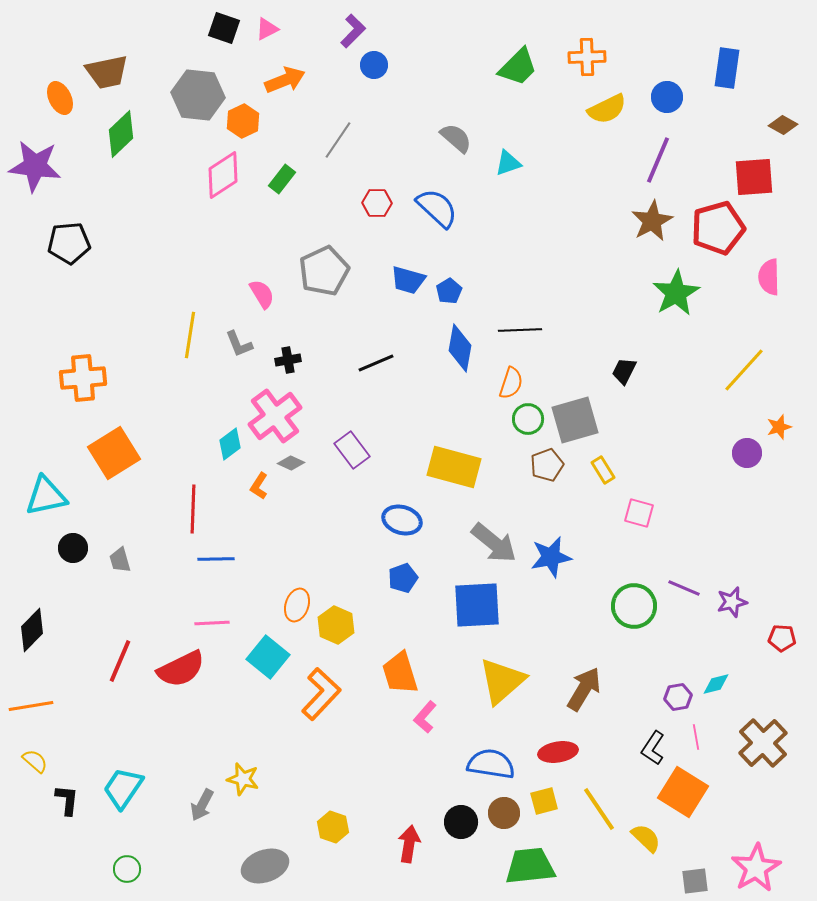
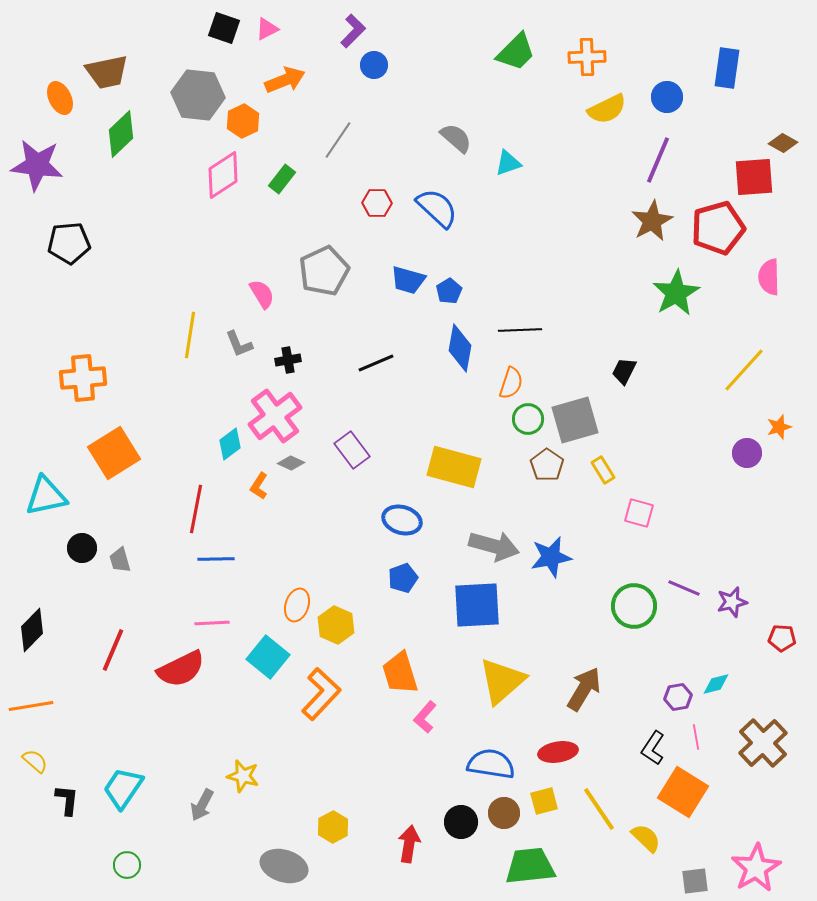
green trapezoid at (518, 67): moved 2 px left, 15 px up
brown diamond at (783, 125): moved 18 px down
purple star at (35, 166): moved 2 px right, 1 px up
brown pentagon at (547, 465): rotated 16 degrees counterclockwise
red line at (193, 509): moved 3 px right; rotated 9 degrees clockwise
gray arrow at (494, 543): moved 3 px down; rotated 24 degrees counterclockwise
black circle at (73, 548): moved 9 px right
red line at (120, 661): moved 7 px left, 11 px up
yellow star at (243, 779): moved 3 px up
yellow hexagon at (333, 827): rotated 12 degrees clockwise
gray ellipse at (265, 866): moved 19 px right; rotated 36 degrees clockwise
green circle at (127, 869): moved 4 px up
